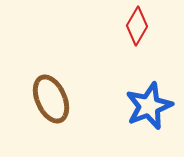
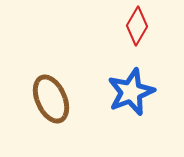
blue star: moved 18 px left, 14 px up
